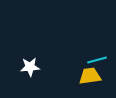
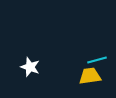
white star: rotated 24 degrees clockwise
